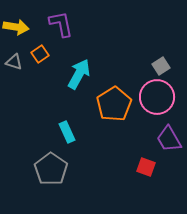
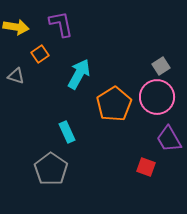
gray triangle: moved 2 px right, 14 px down
